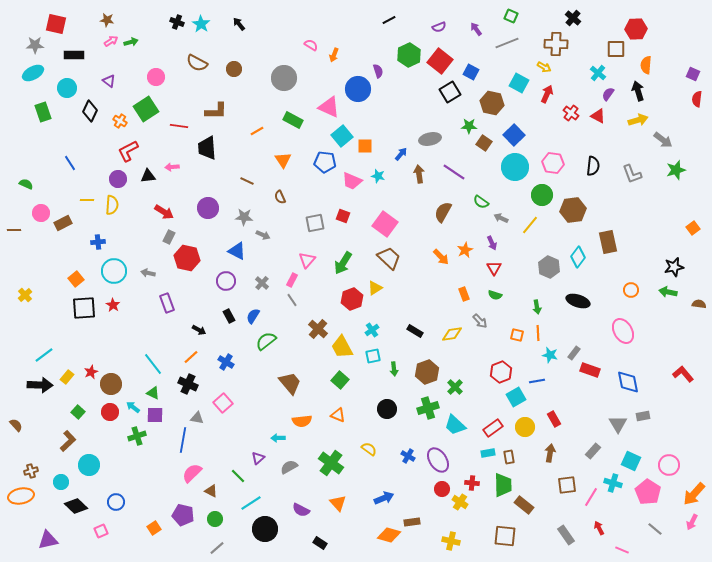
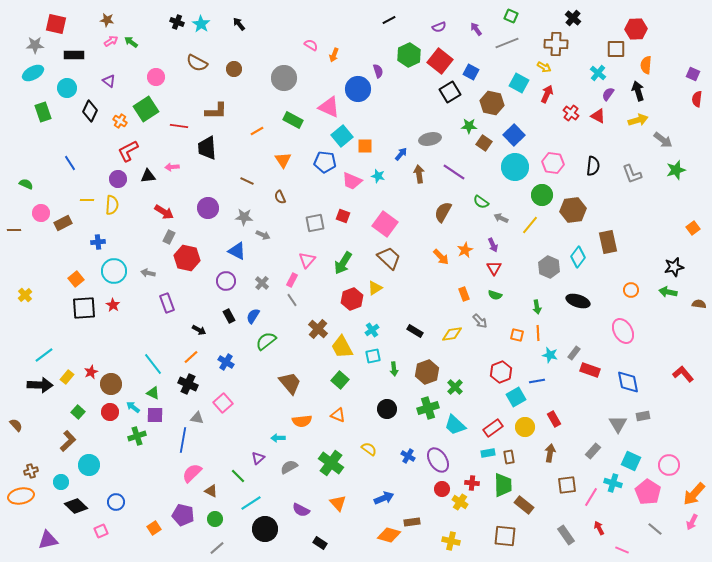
green arrow at (131, 42): rotated 128 degrees counterclockwise
purple arrow at (492, 243): moved 1 px right, 2 px down
